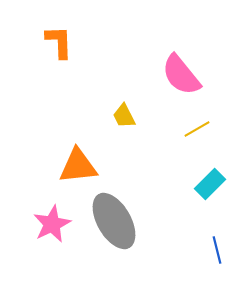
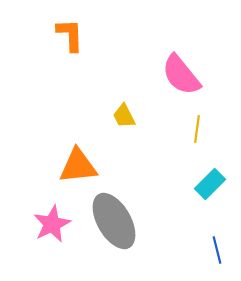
orange L-shape: moved 11 px right, 7 px up
yellow line: rotated 52 degrees counterclockwise
